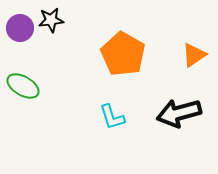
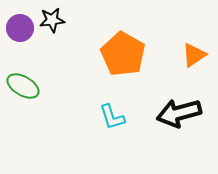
black star: moved 1 px right
